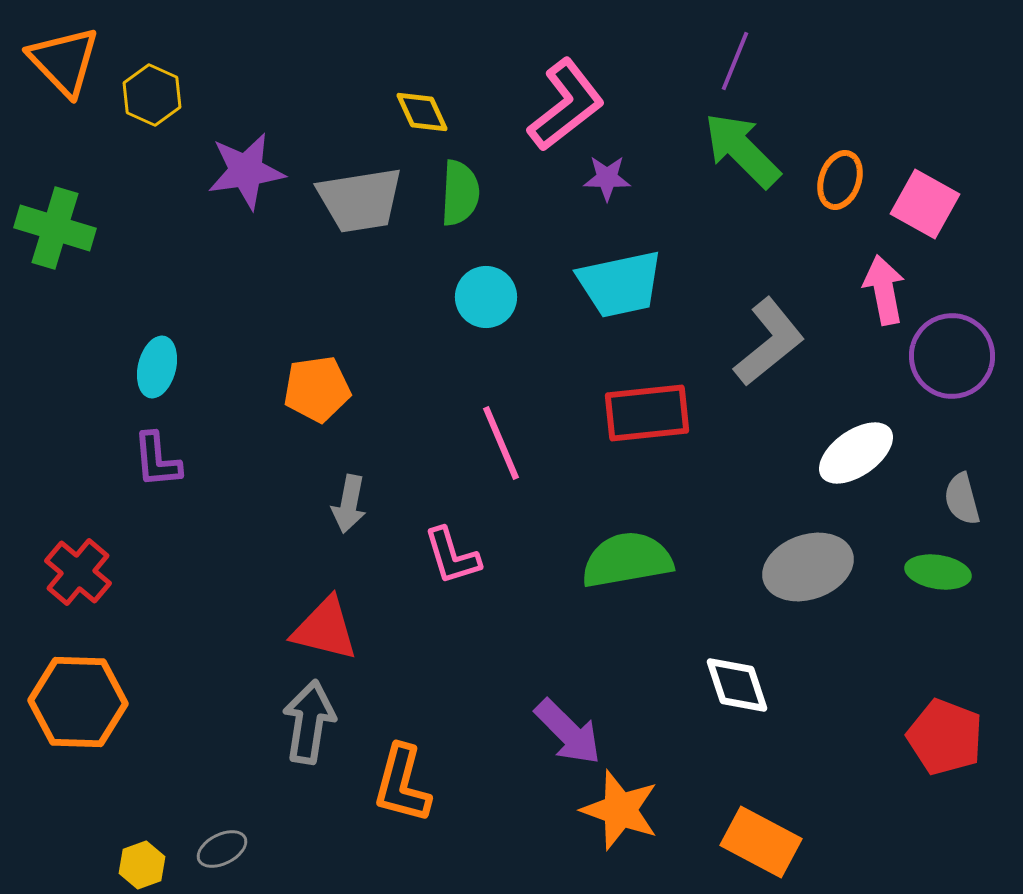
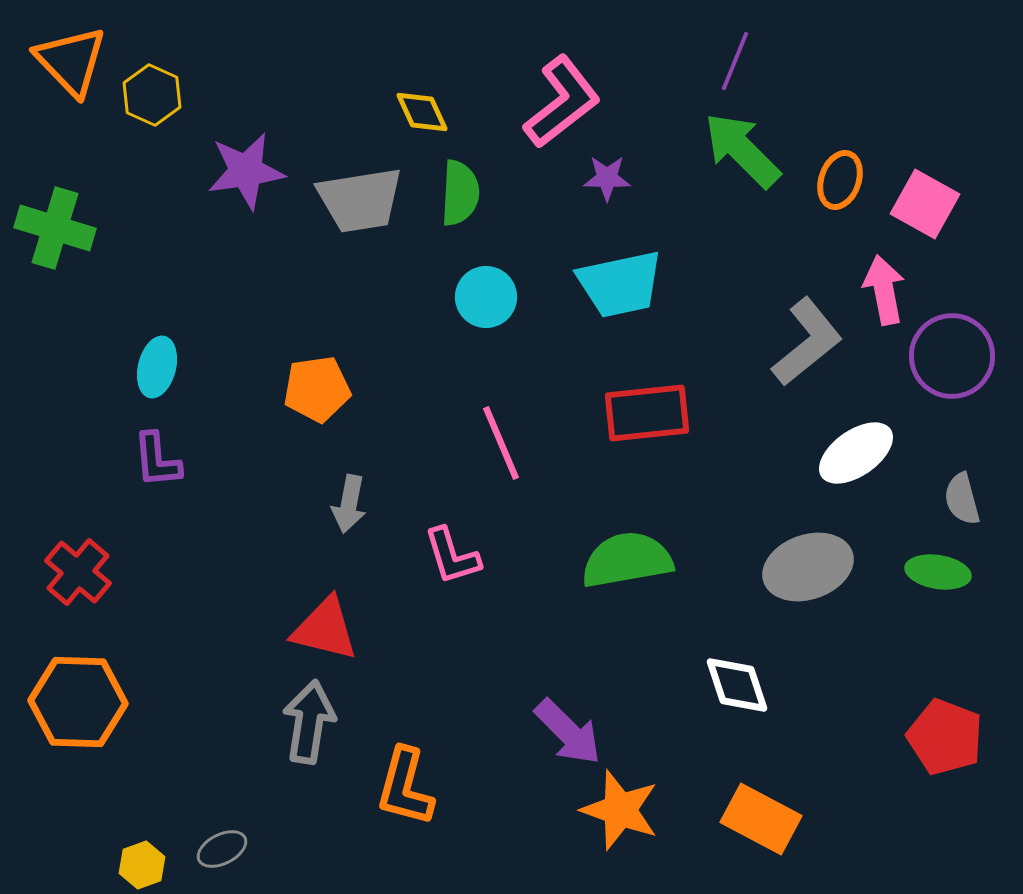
orange triangle at (64, 61): moved 7 px right
pink L-shape at (566, 105): moved 4 px left, 3 px up
gray L-shape at (769, 342): moved 38 px right
orange L-shape at (402, 784): moved 3 px right, 3 px down
orange rectangle at (761, 842): moved 23 px up
